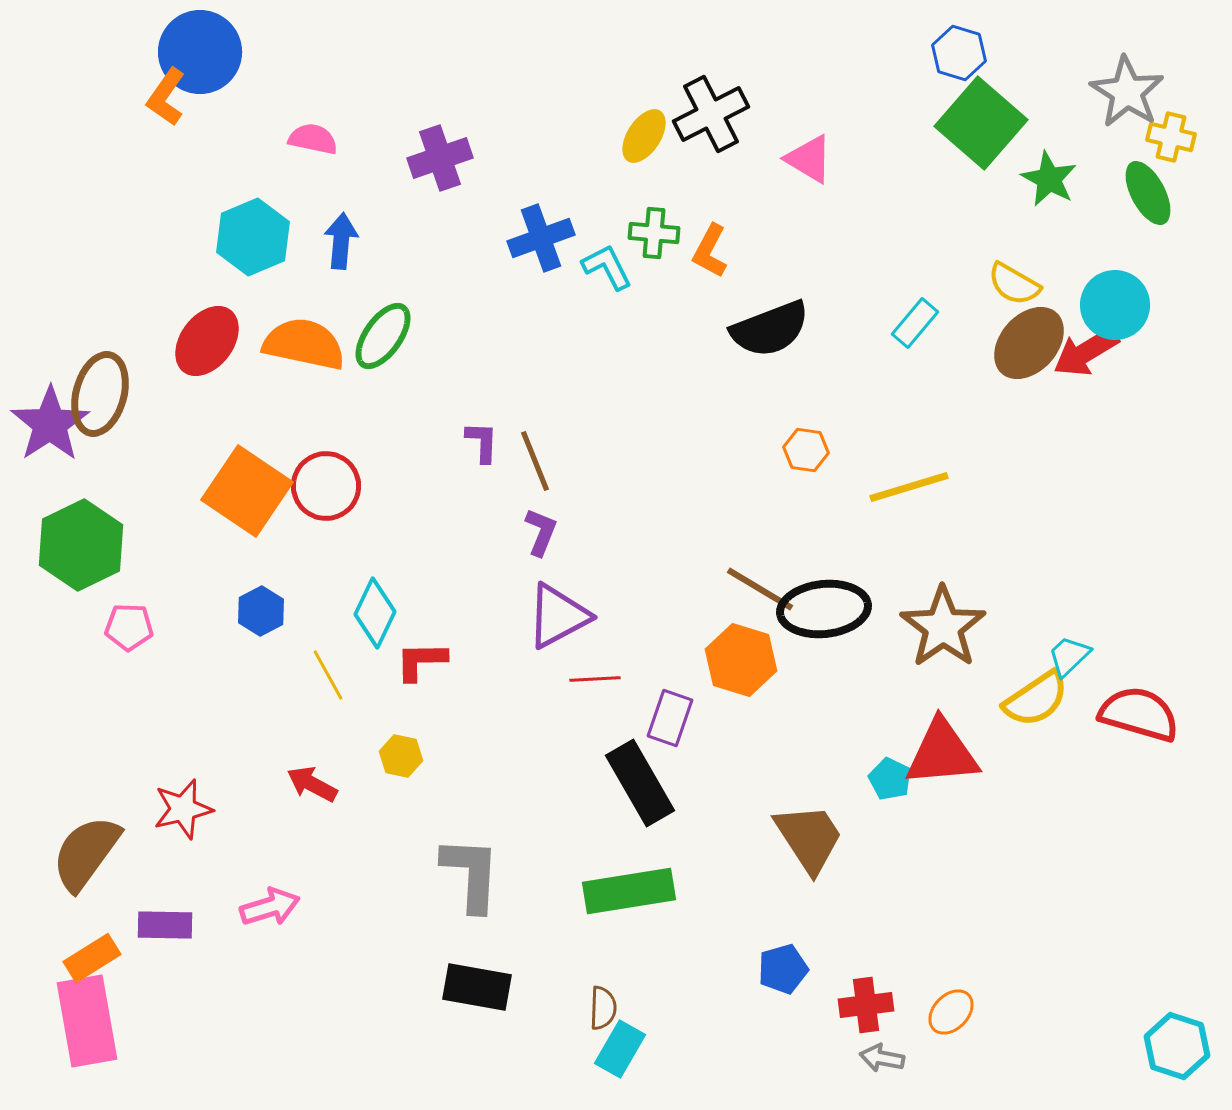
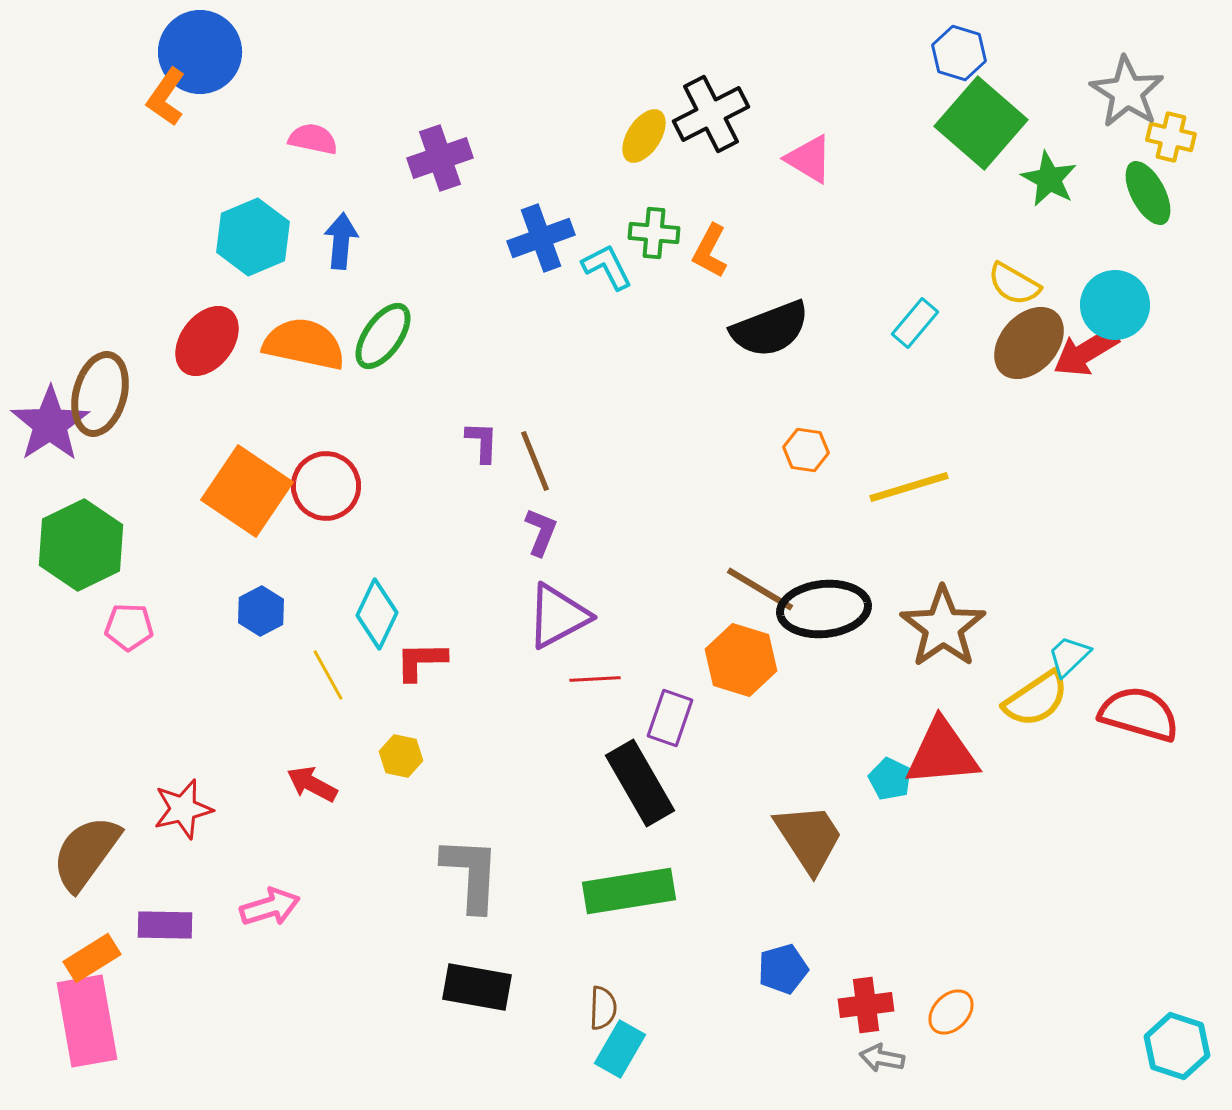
cyan diamond at (375, 613): moved 2 px right, 1 px down
